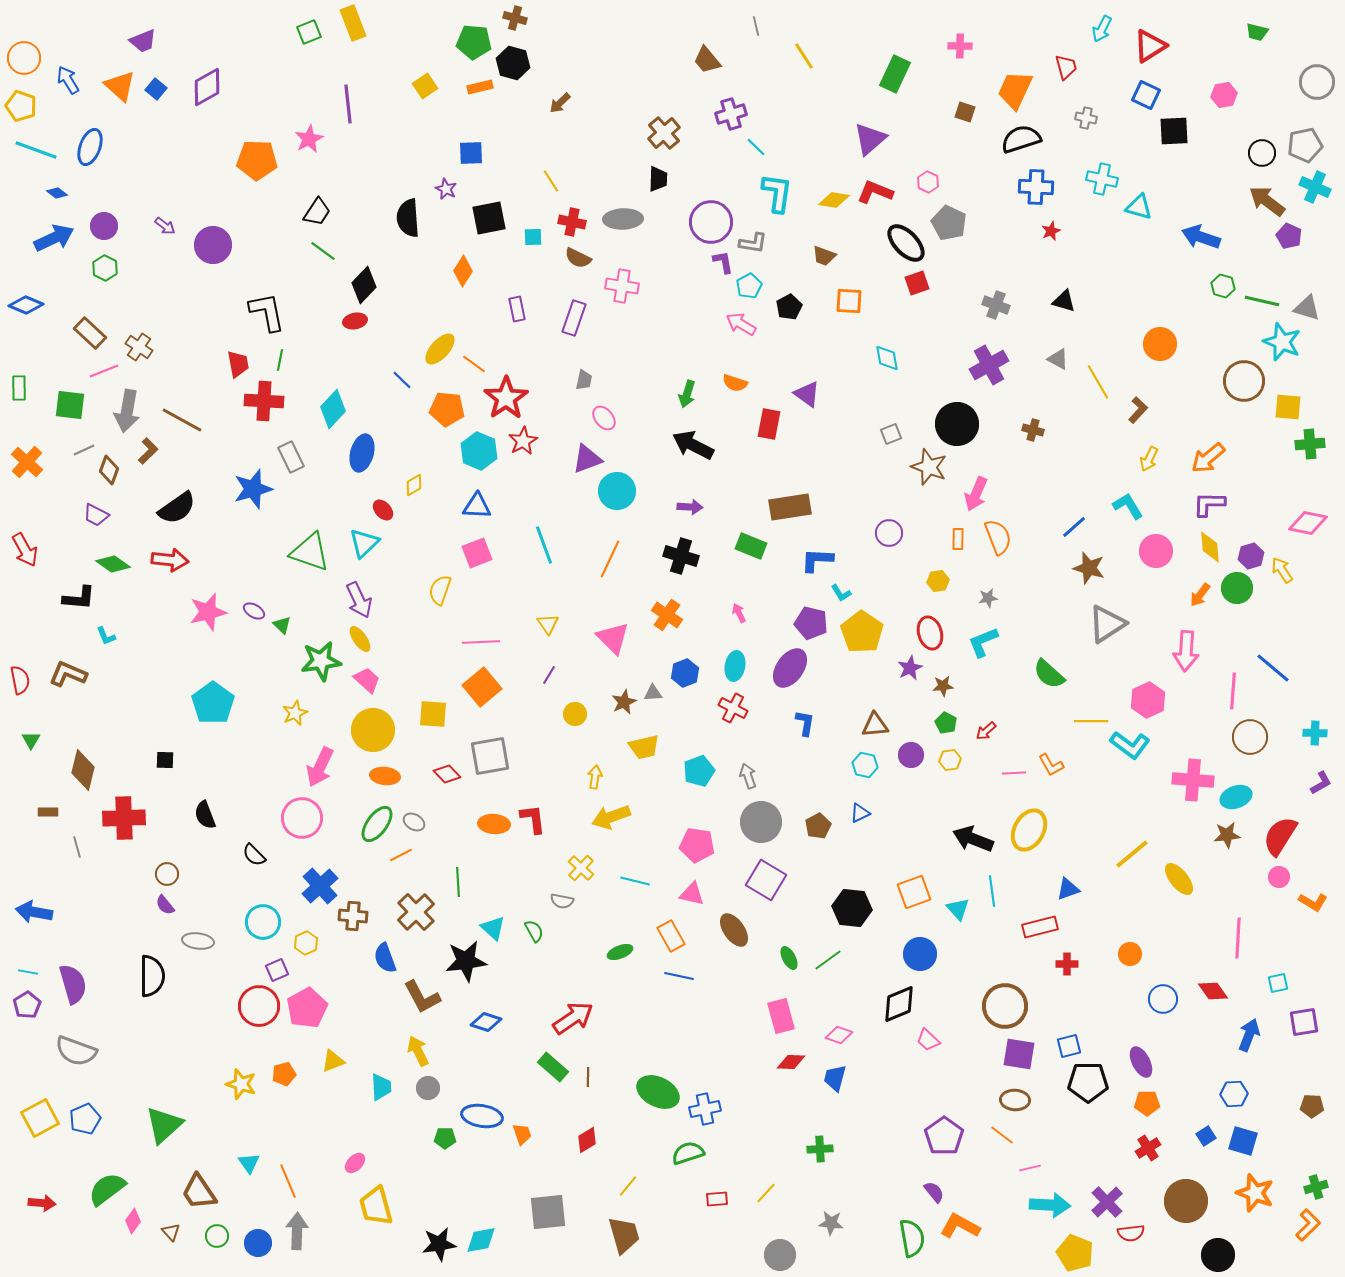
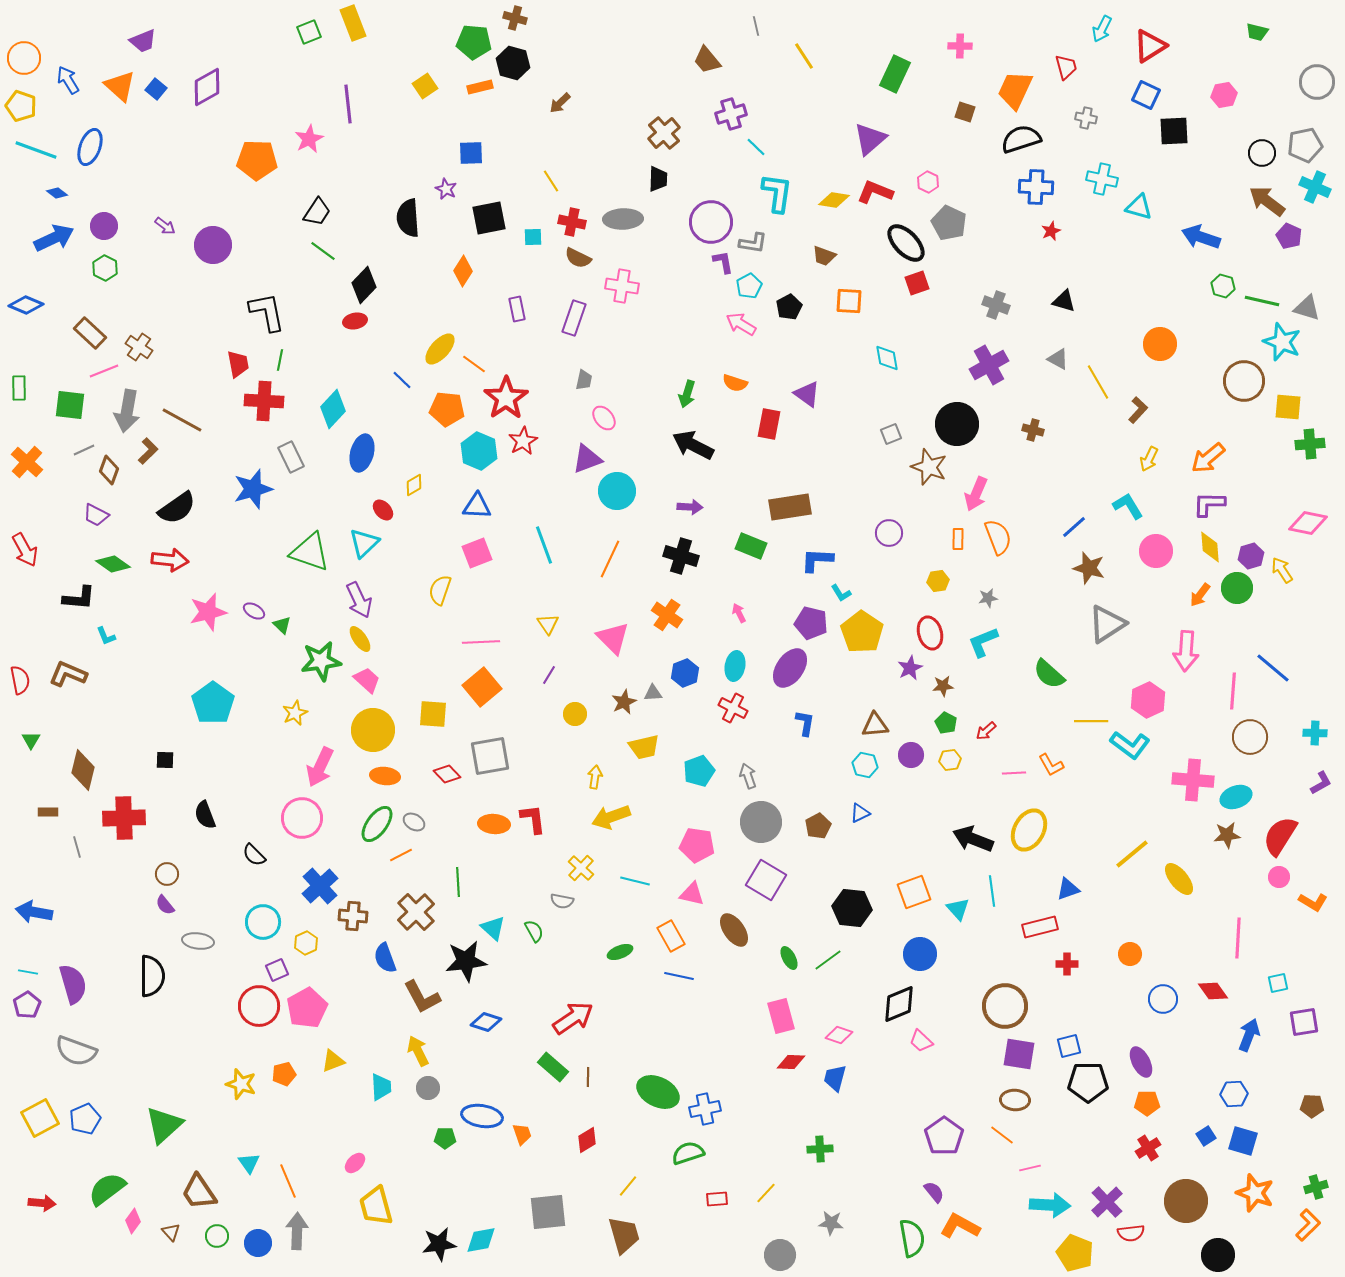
pink trapezoid at (928, 1040): moved 7 px left, 1 px down
